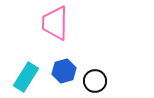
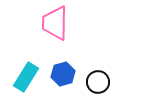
blue hexagon: moved 1 px left, 3 px down
black circle: moved 3 px right, 1 px down
